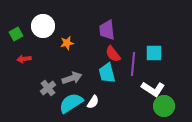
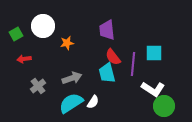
red semicircle: moved 3 px down
gray cross: moved 10 px left, 2 px up
